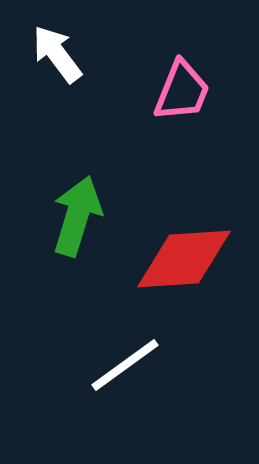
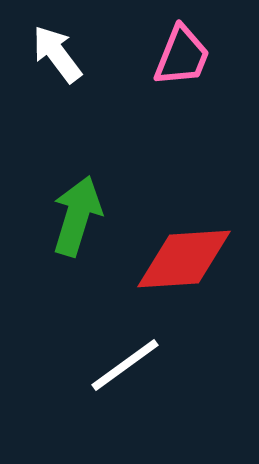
pink trapezoid: moved 35 px up
